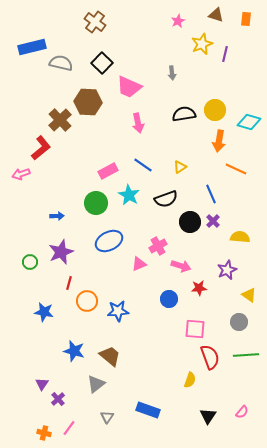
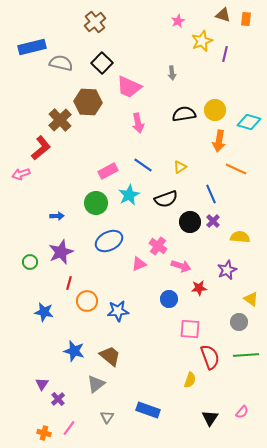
brown triangle at (216, 15): moved 7 px right
brown cross at (95, 22): rotated 15 degrees clockwise
yellow star at (202, 44): moved 3 px up
cyan star at (129, 195): rotated 15 degrees clockwise
pink cross at (158, 246): rotated 24 degrees counterclockwise
yellow triangle at (249, 295): moved 2 px right, 4 px down
pink square at (195, 329): moved 5 px left
black triangle at (208, 416): moved 2 px right, 2 px down
